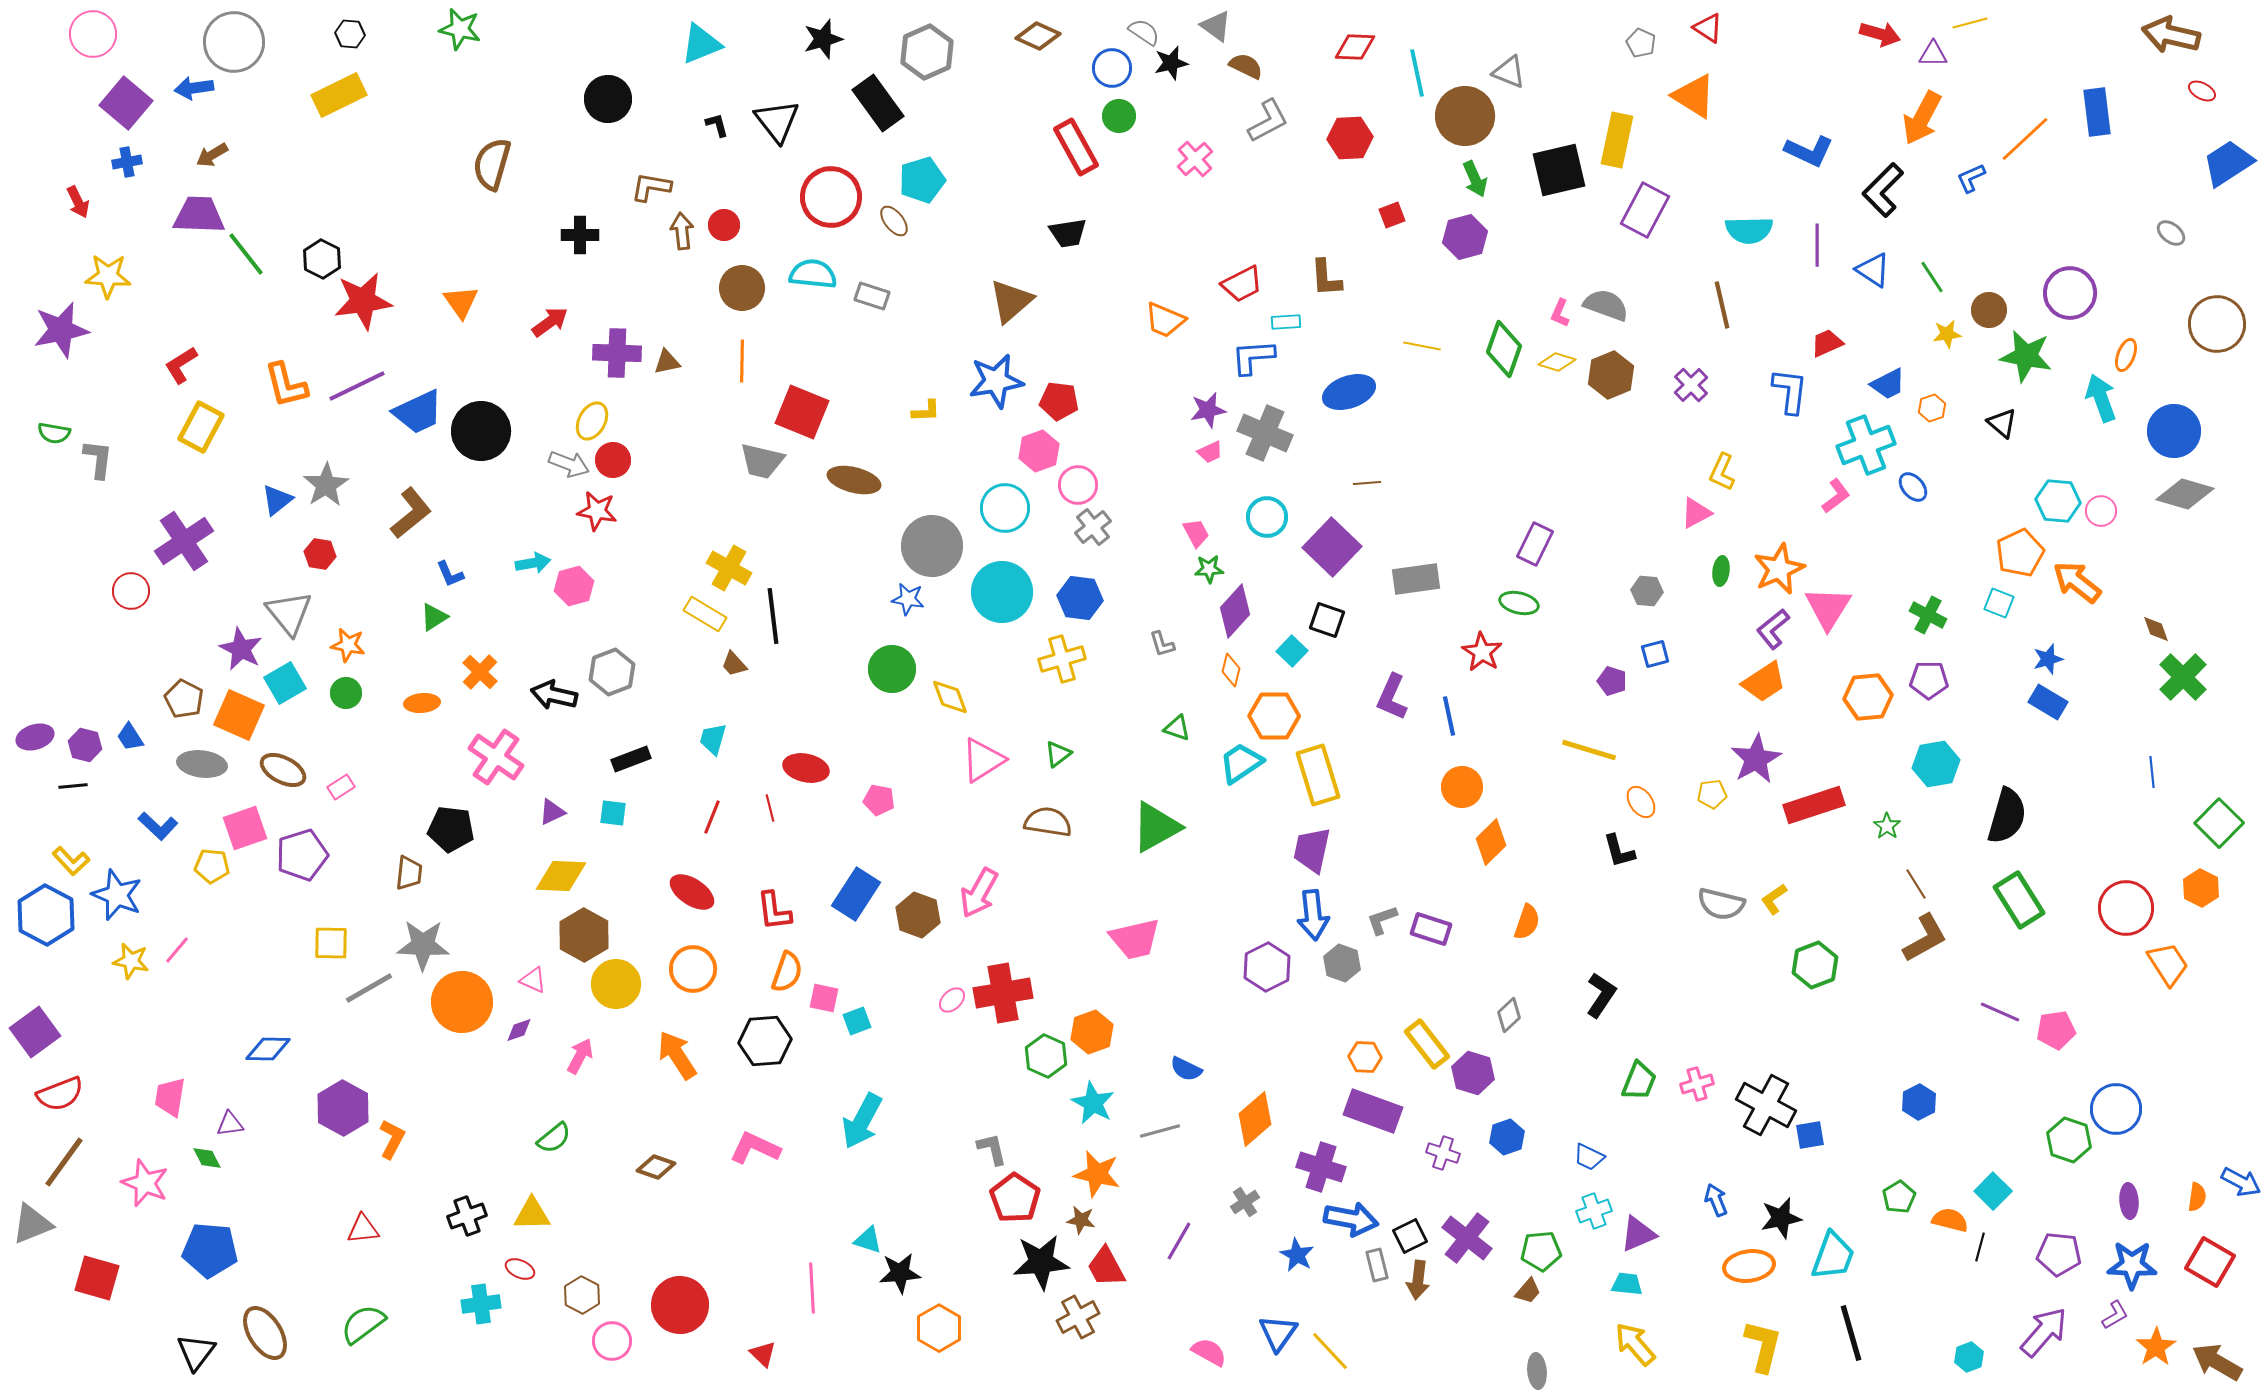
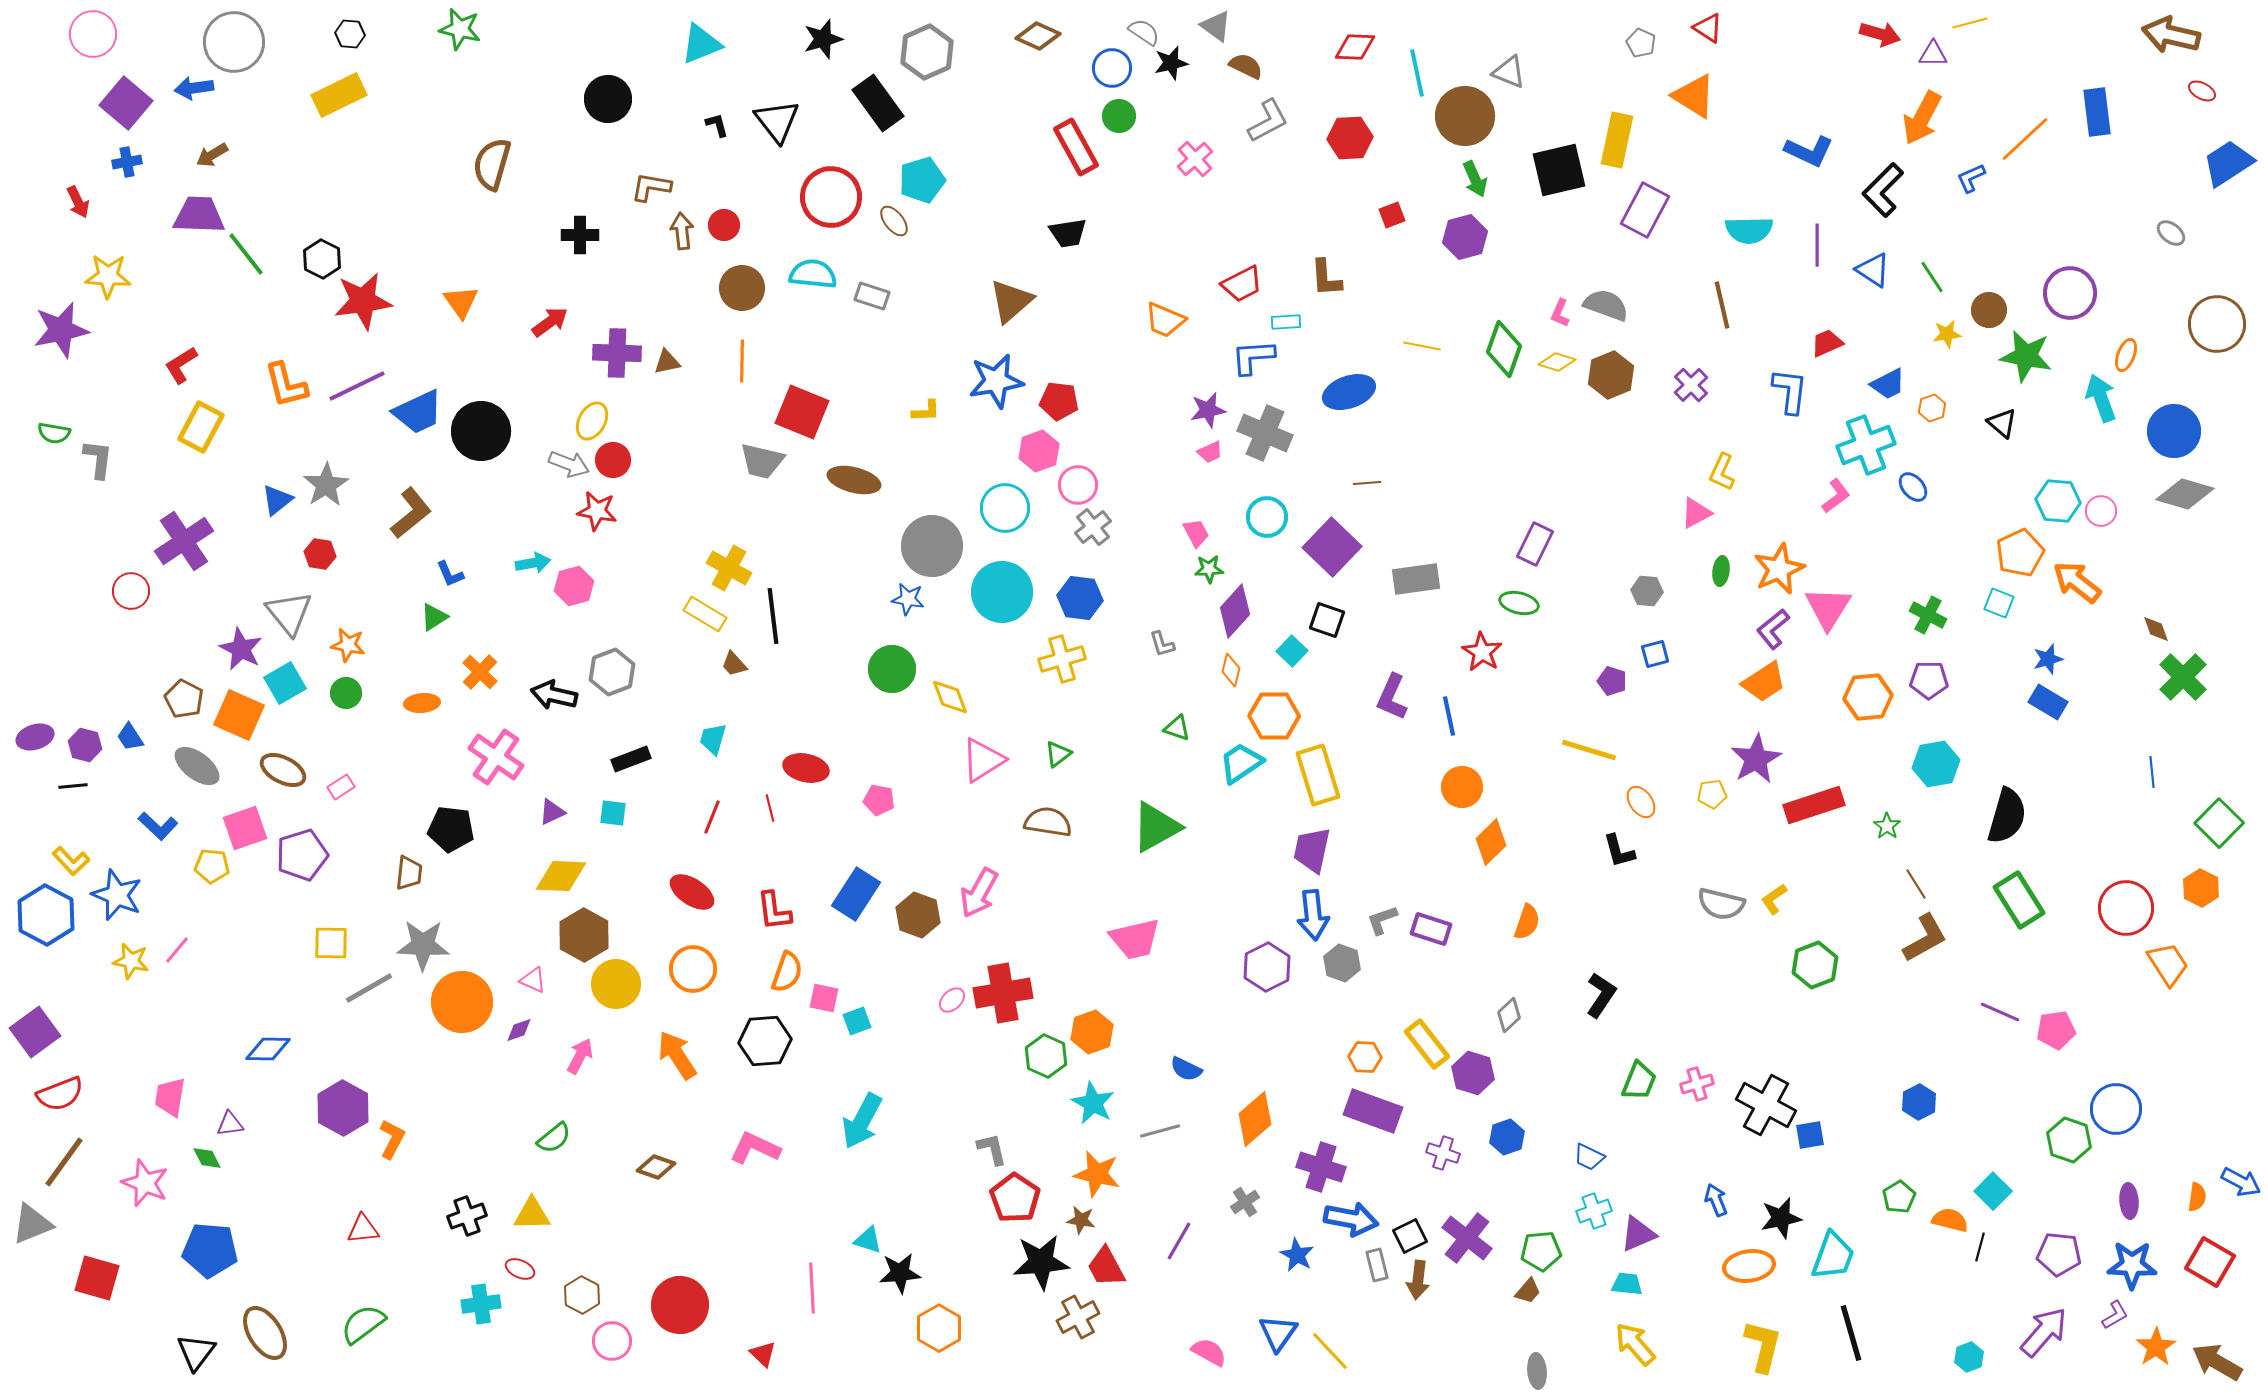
gray ellipse at (202, 764): moved 5 px left, 2 px down; rotated 30 degrees clockwise
